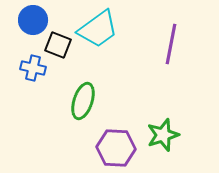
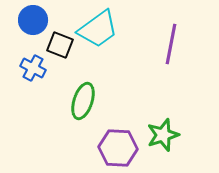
black square: moved 2 px right
blue cross: rotated 15 degrees clockwise
purple hexagon: moved 2 px right
